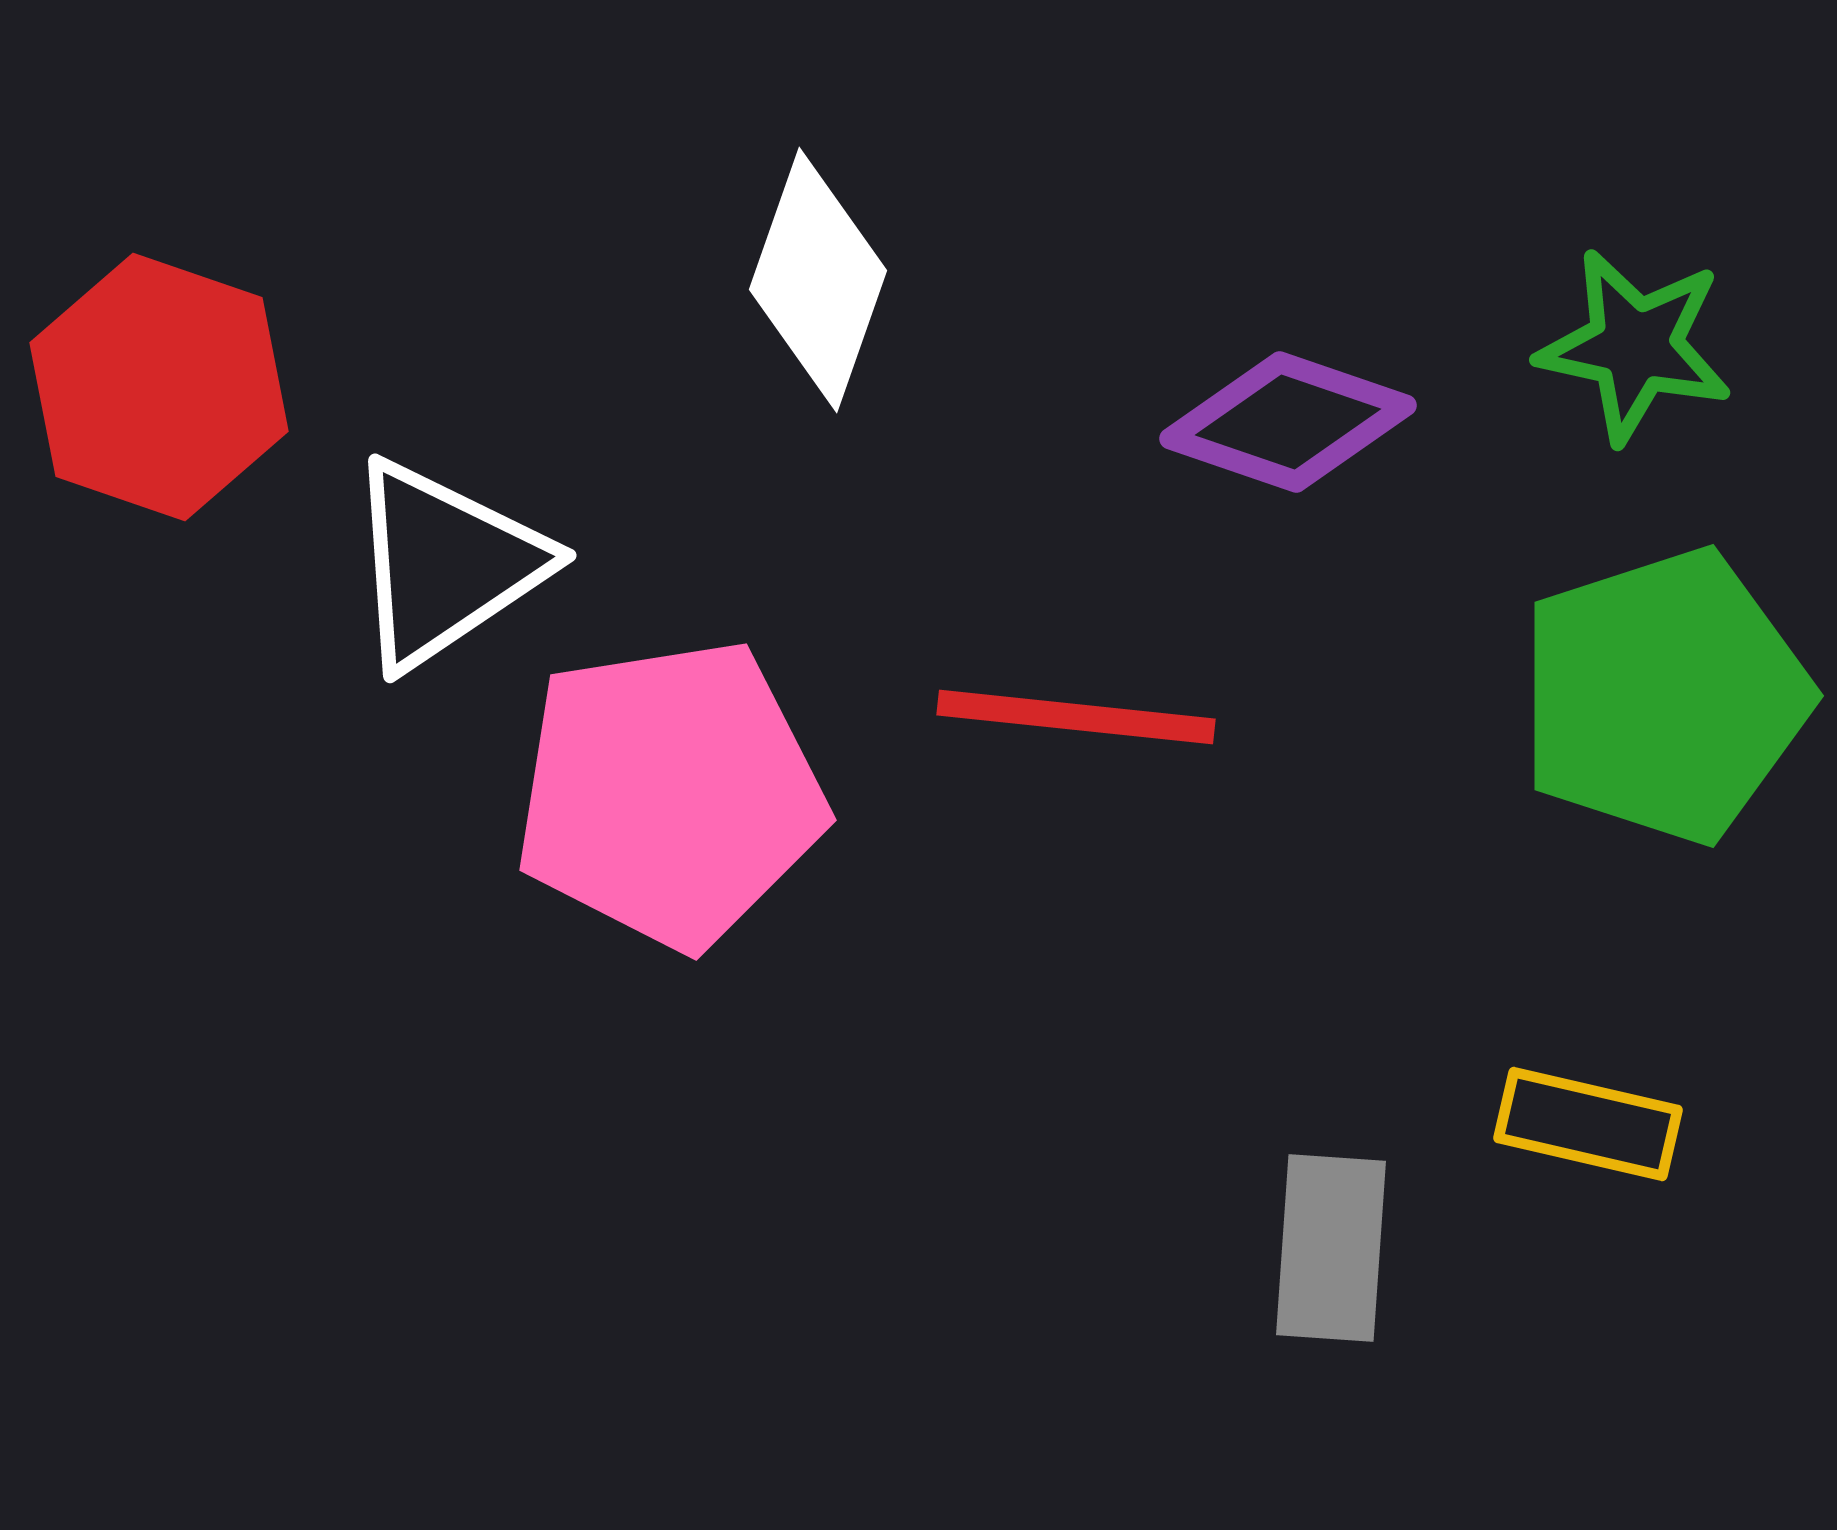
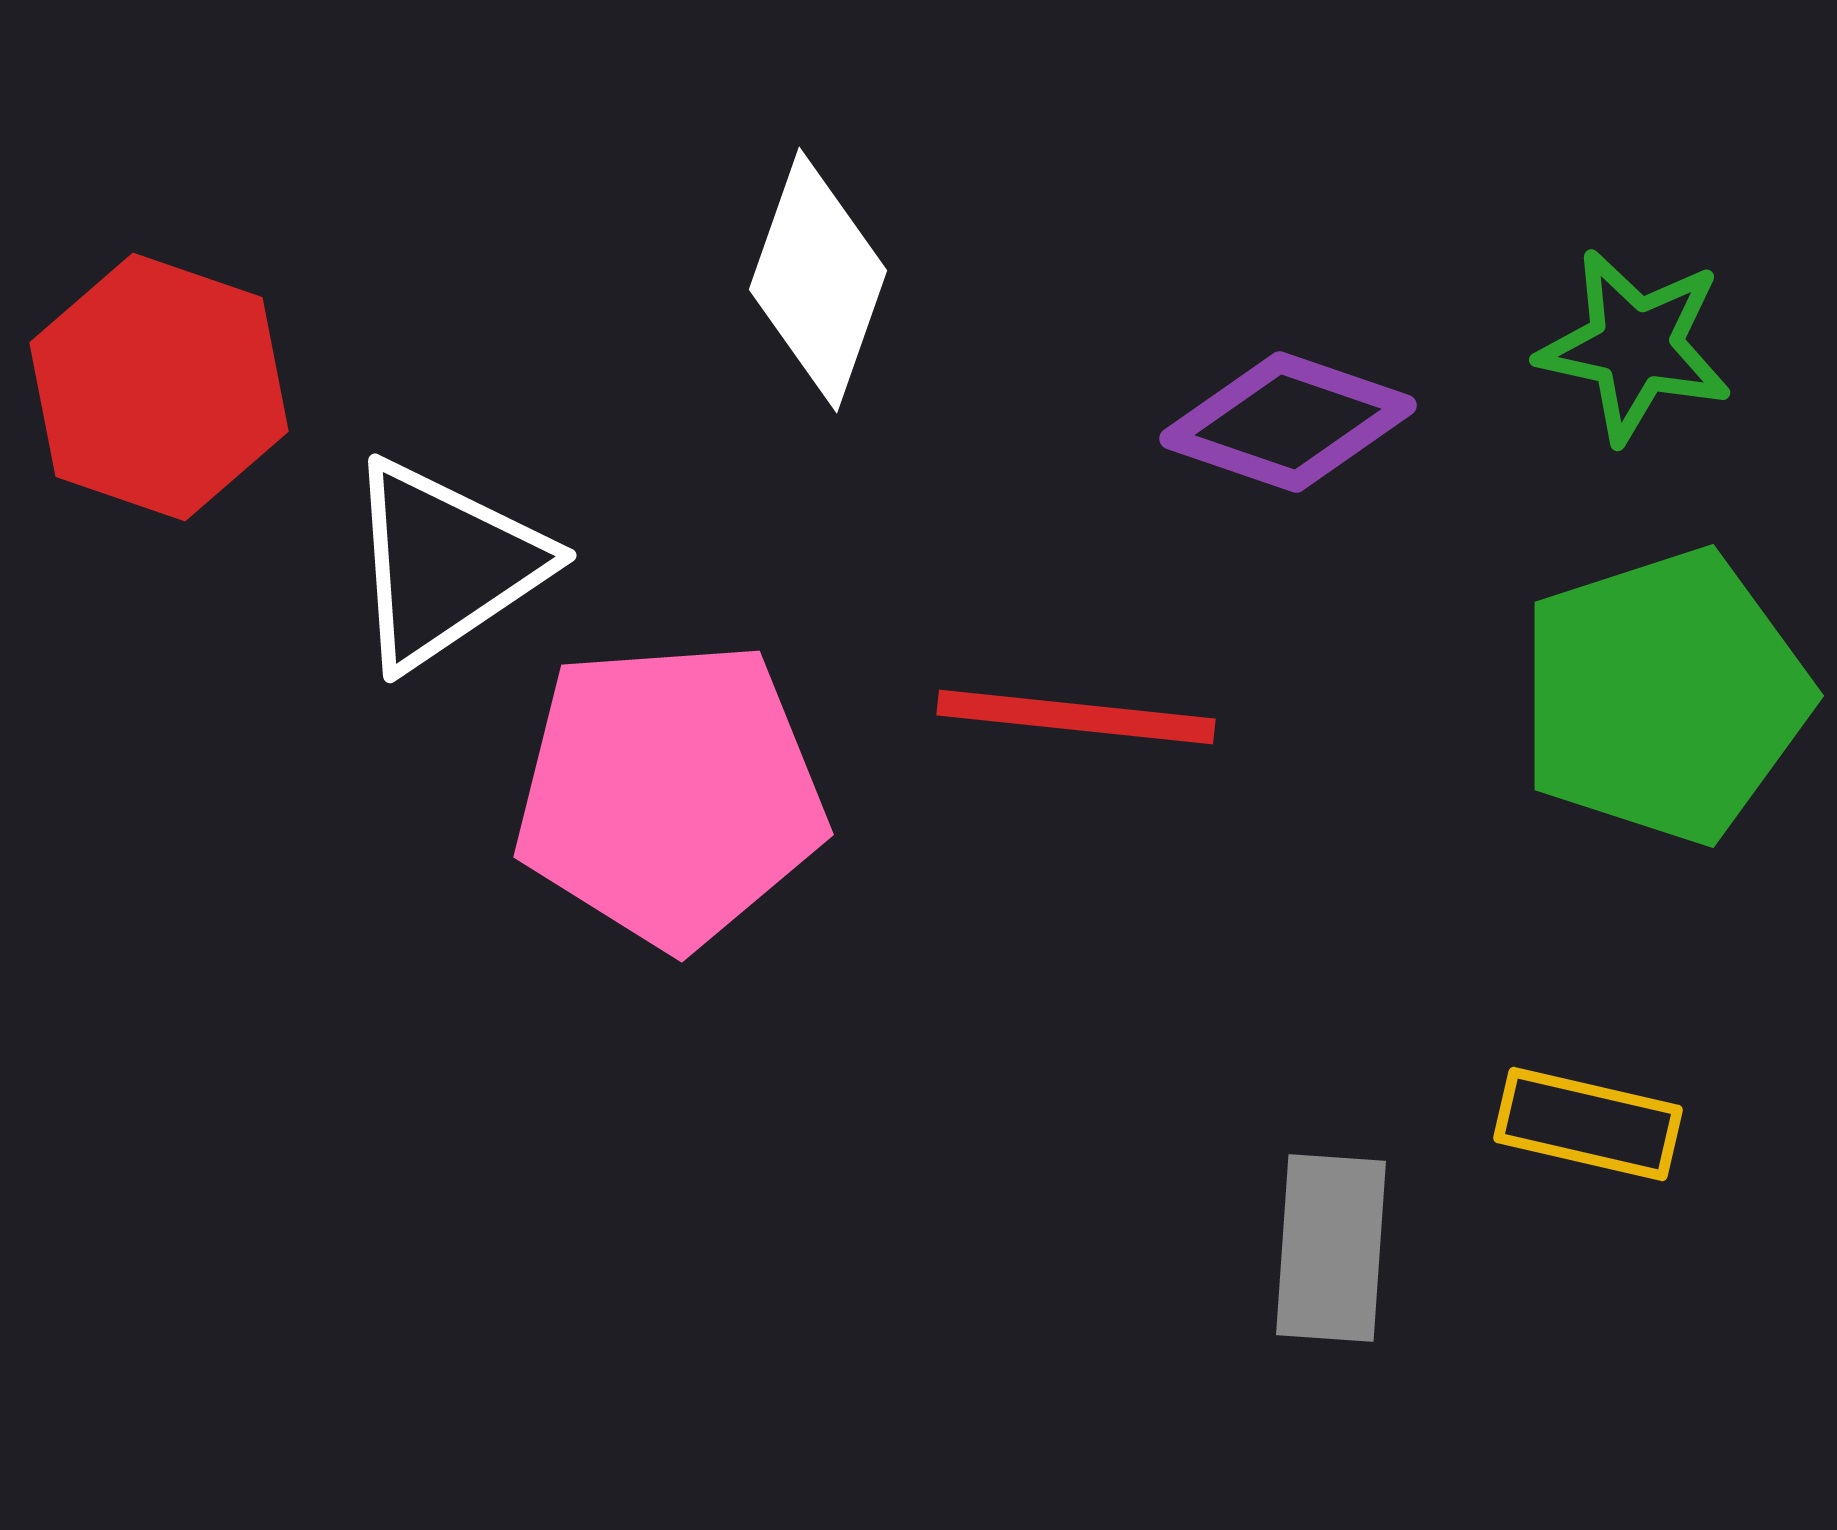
pink pentagon: rotated 5 degrees clockwise
